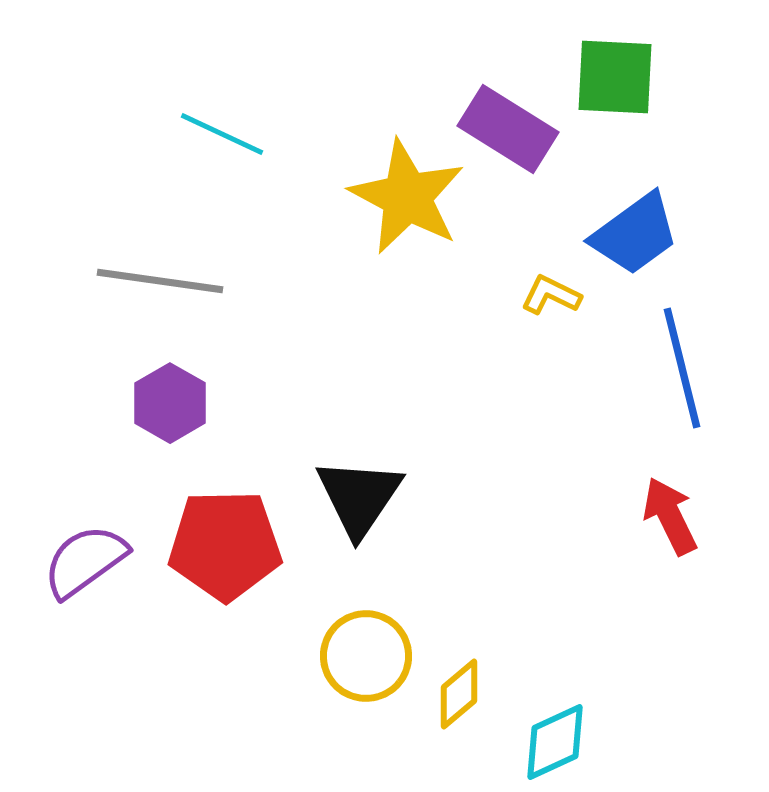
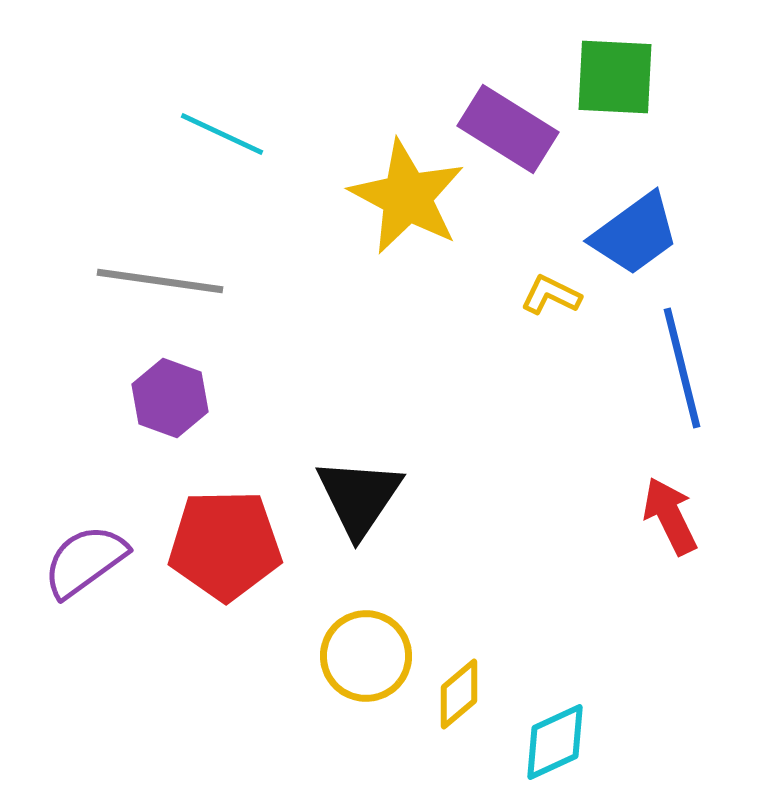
purple hexagon: moved 5 px up; rotated 10 degrees counterclockwise
